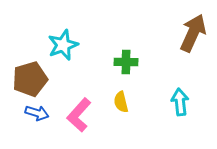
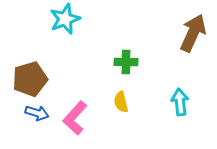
cyan star: moved 2 px right, 26 px up
pink L-shape: moved 4 px left, 3 px down
